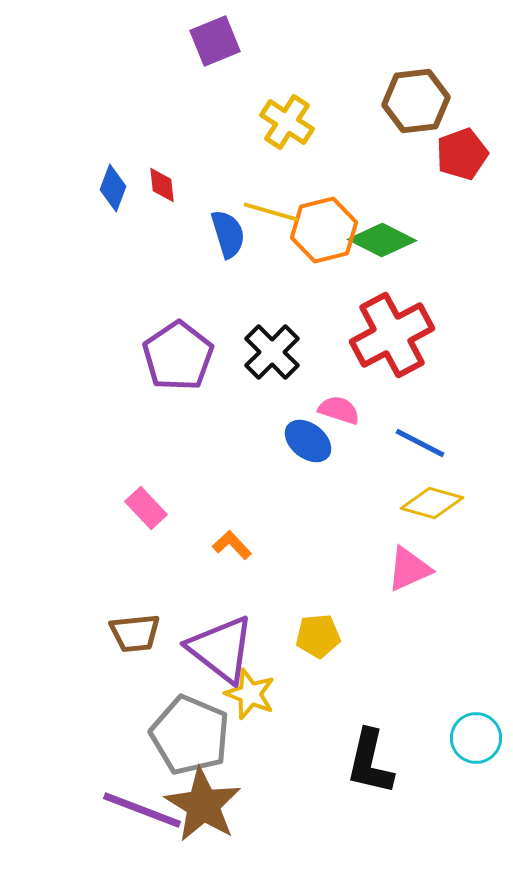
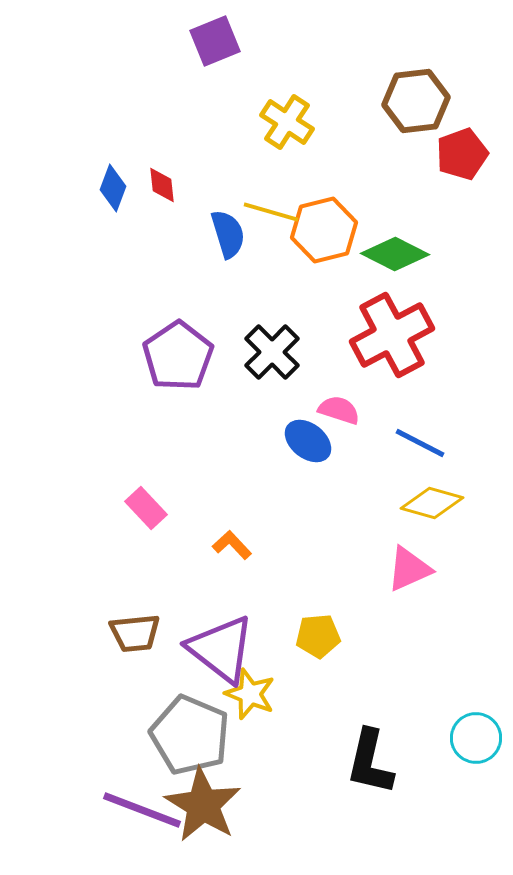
green diamond: moved 13 px right, 14 px down
